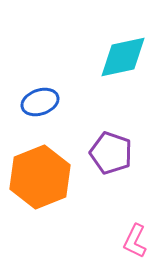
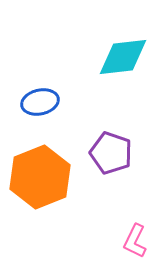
cyan diamond: rotated 6 degrees clockwise
blue ellipse: rotated 6 degrees clockwise
